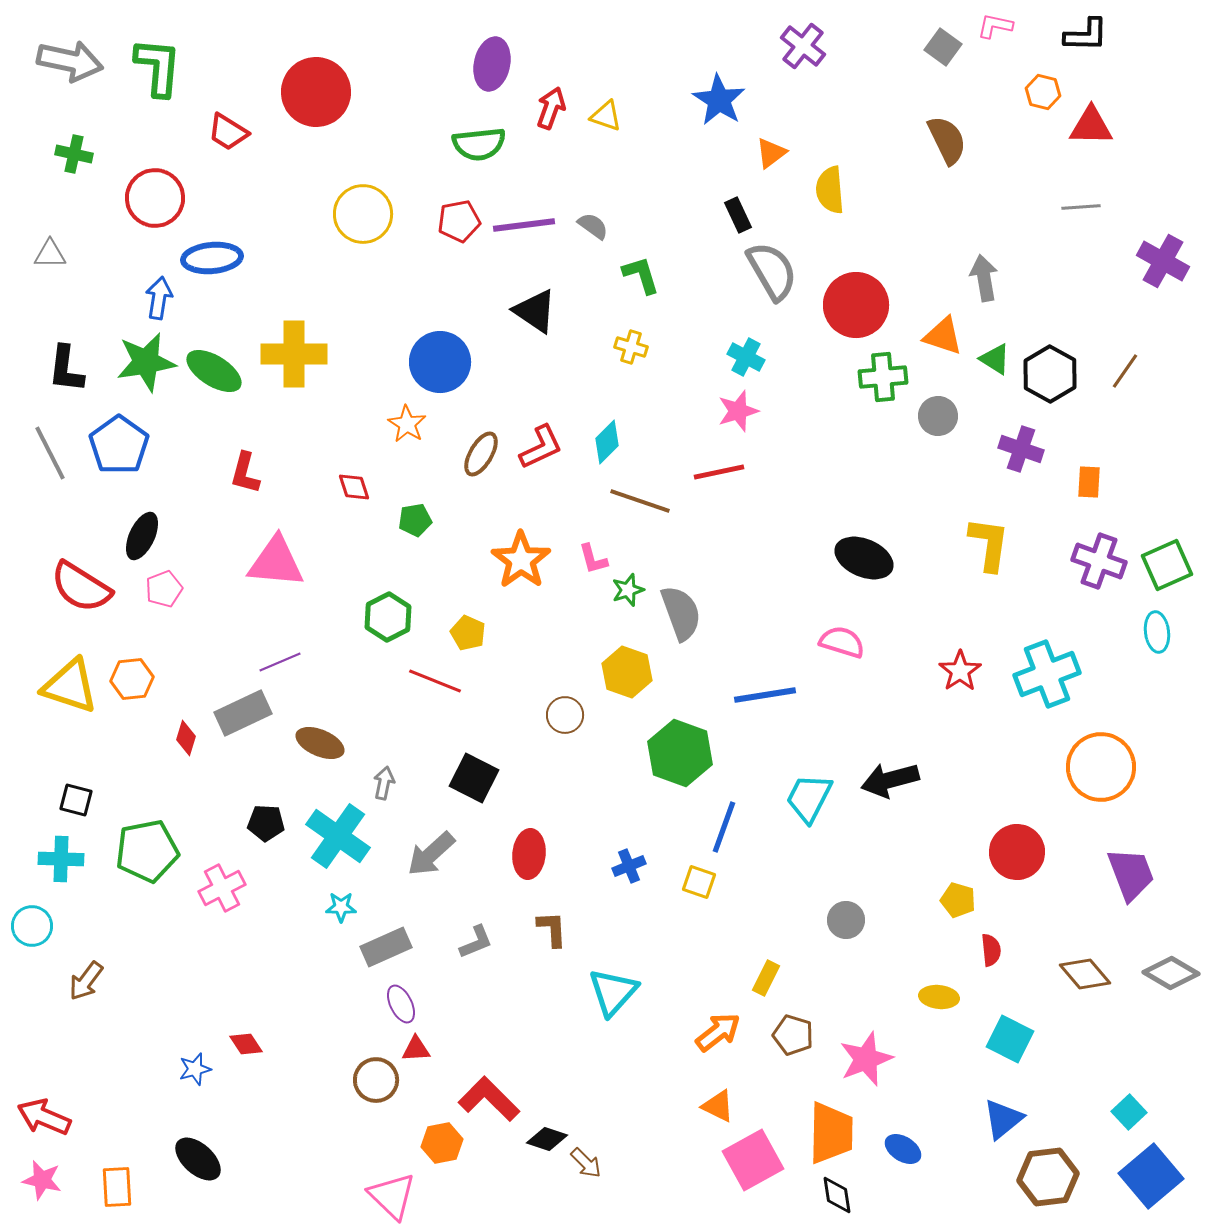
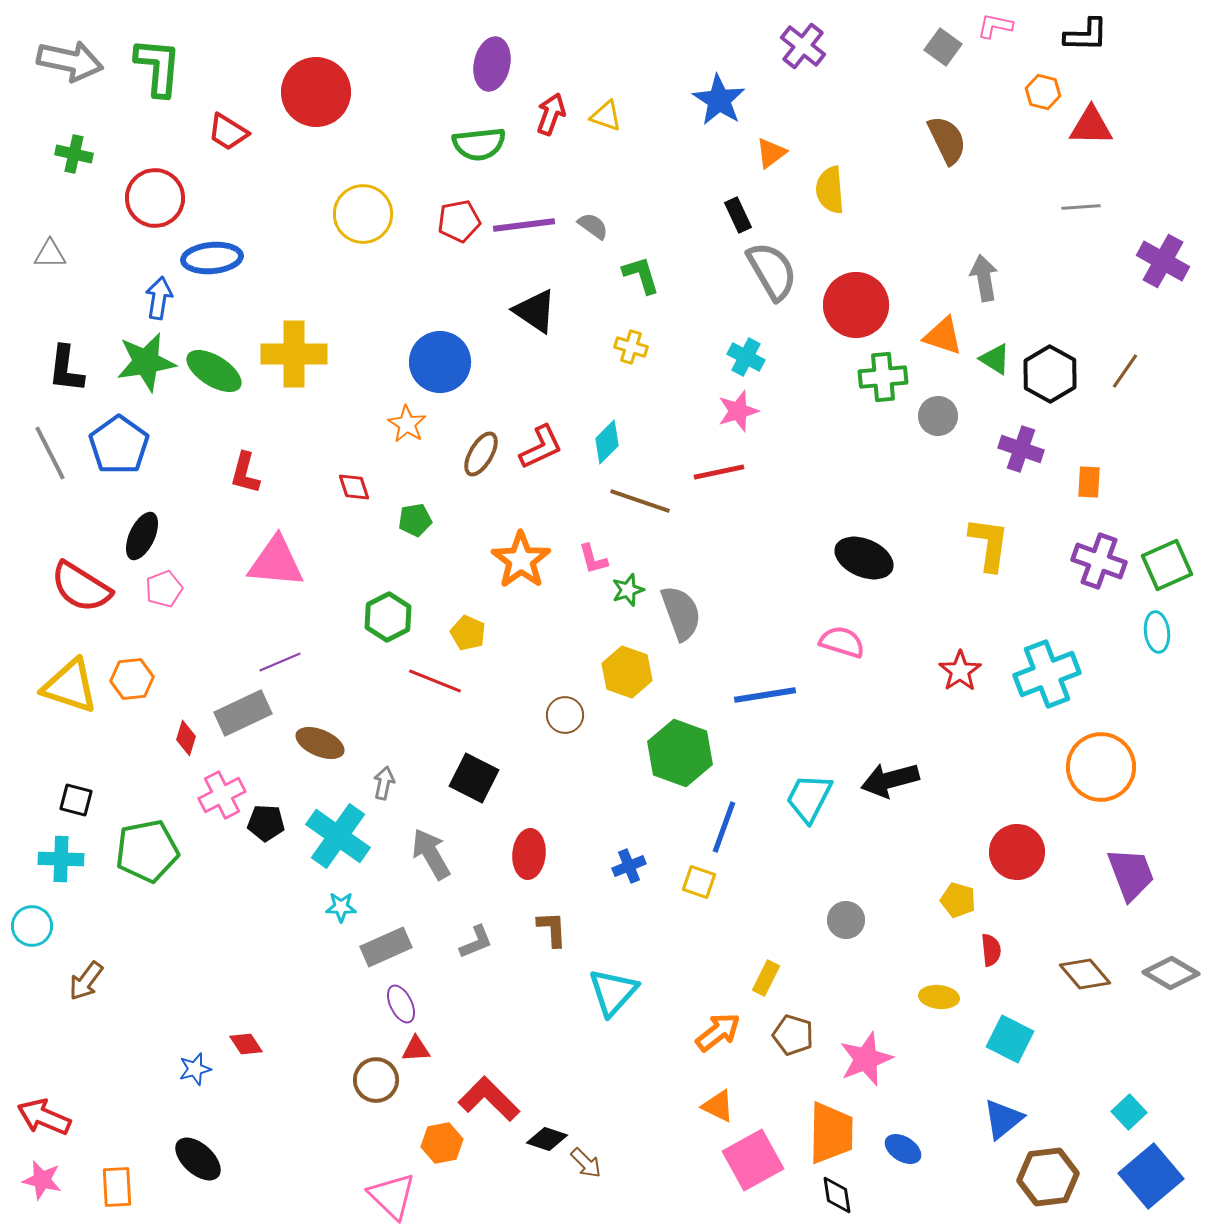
red arrow at (551, 108): moved 6 px down
gray arrow at (431, 854): rotated 102 degrees clockwise
pink cross at (222, 888): moved 93 px up
